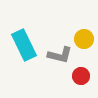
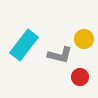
cyan rectangle: rotated 64 degrees clockwise
red circle: moved 1 px left, 1 px down
